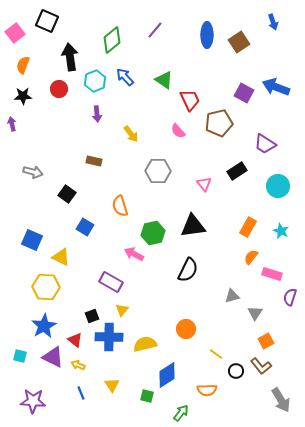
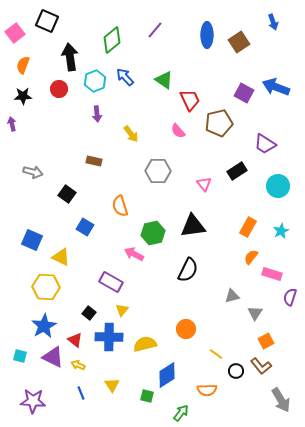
cyan star at (281, 231): rotated 21 degrees clockwise
black square at (92, 316): moved 3 px left, 3 px up; rotated 32 degrees counterclockwise
